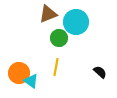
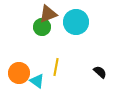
green circle: moved 17 px left, 11 px up
cyan triangle: moved 6 px right
